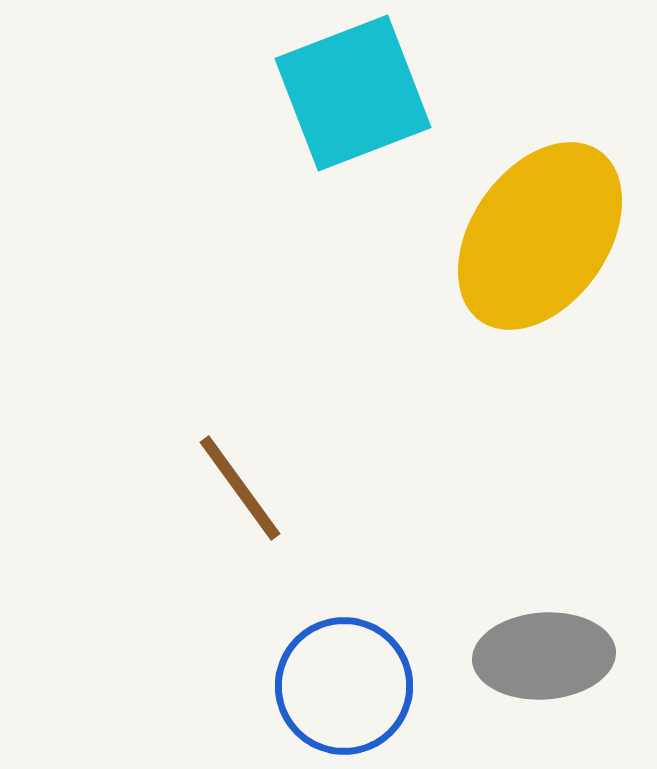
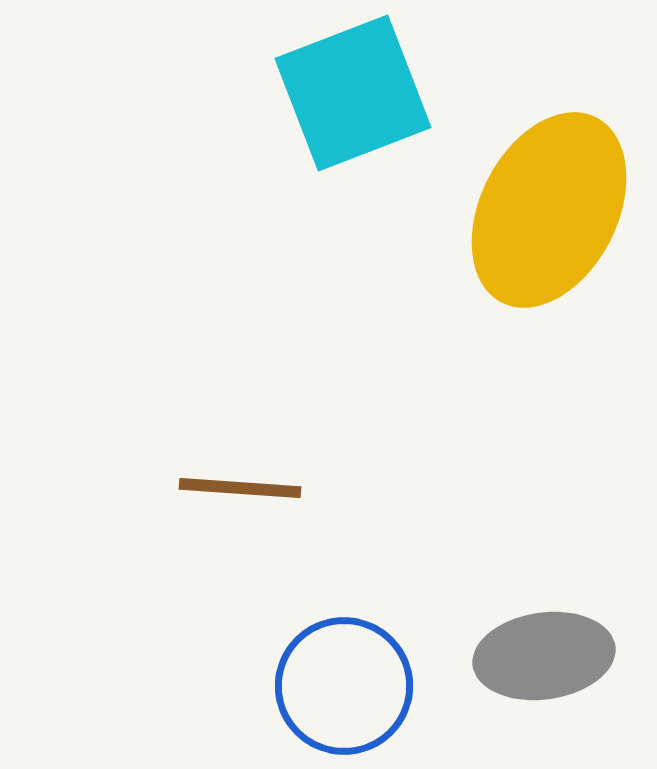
yellow ellipse: moved 9 px right, 26 px up; rotated 8 degrees counterclockwise
brown line: rotated 50 degrees counterclockwise
gray ellipse: rotated 4 degrees counterclockwise
